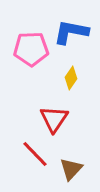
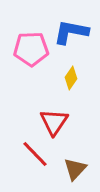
red triangle: moved 3 px down
brown triangle: moved 4 px right
